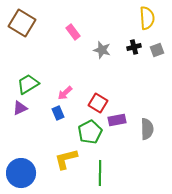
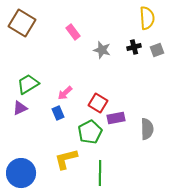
purple rectangle: moved 1 px left, 2 px up
